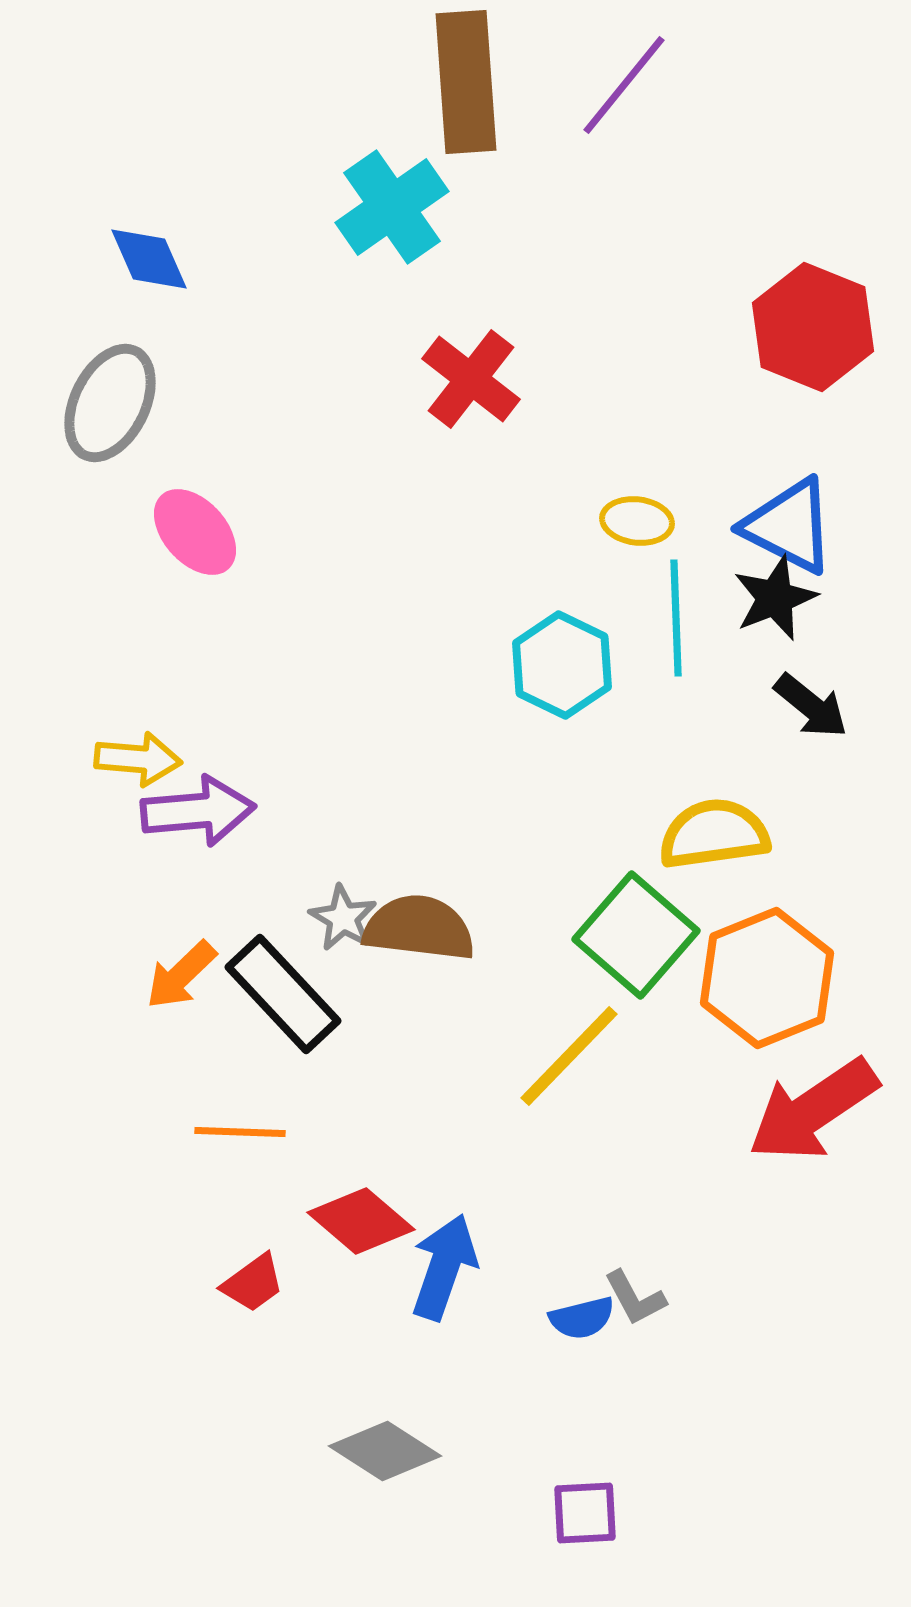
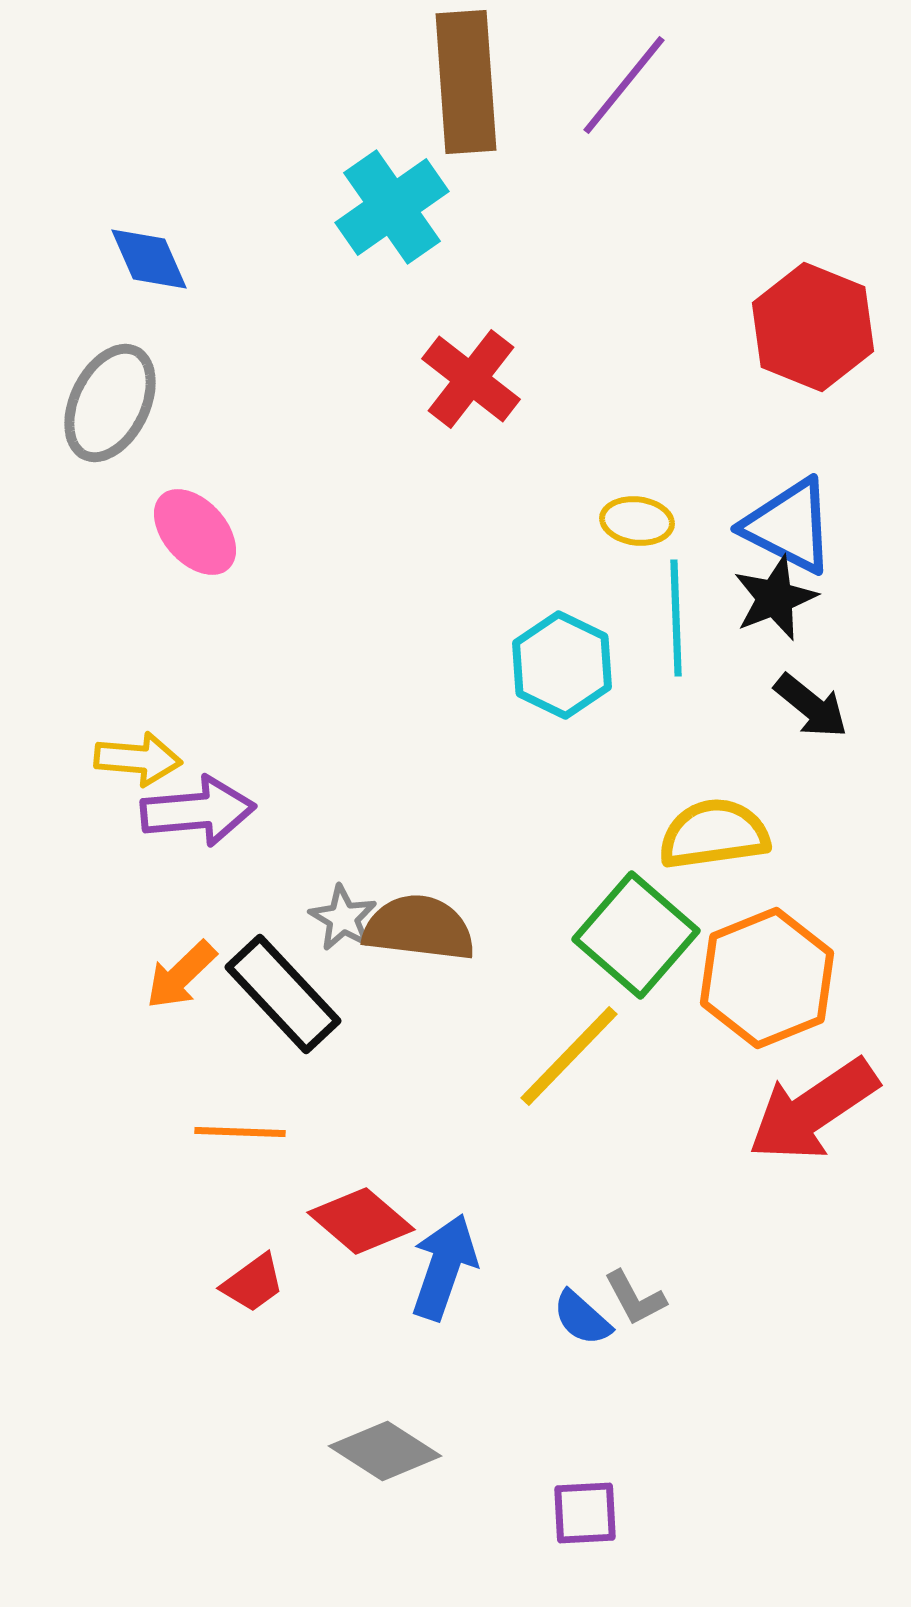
blue semicircle: rotated 56 degrees clockwise
